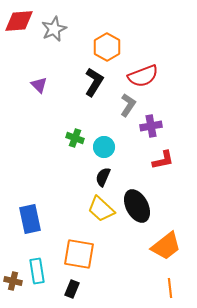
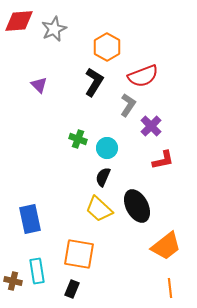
purple cross: rotated 35 degrees counterclockwise
green cross: moved 3 px right, 1 px down
cyan circle: moved 3 px right, 1 px down
yellow trapezoid: moved 2 px left
